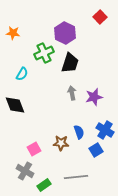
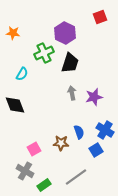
red square: rotated 24 degrees clockwise
gray line: rotated 30 degrees counterclockwise
